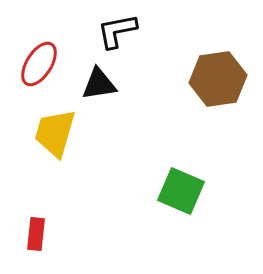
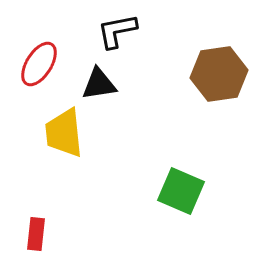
brown hexagon: moved 1 px right, 5 px up
yellow trapezoid: moved 9 px right; rotated 22 degrees counterclockwise
